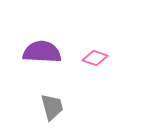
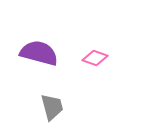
purple semicircle: moved 3 px left, 1 px down; rotated 12 degrees clockwise
